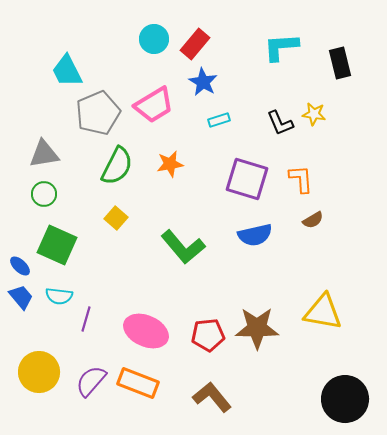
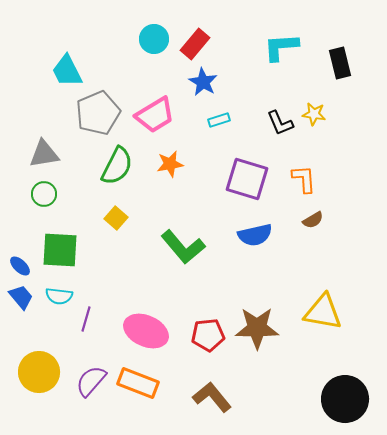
pink trapezoid: moved 1 px right, 10 px down
orange L-shape: moved 3 px right
green square: moved 3 px right, 5 px down; rotated 21 degrees counterclockwise
